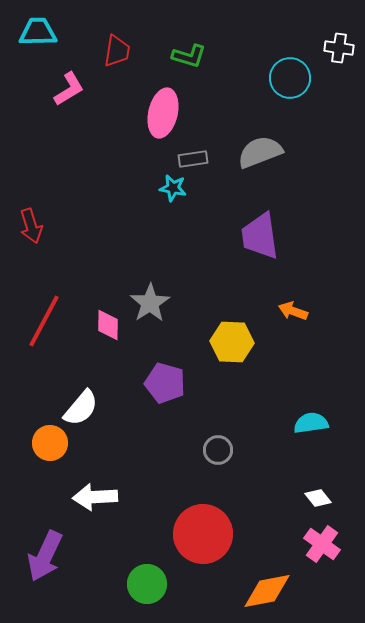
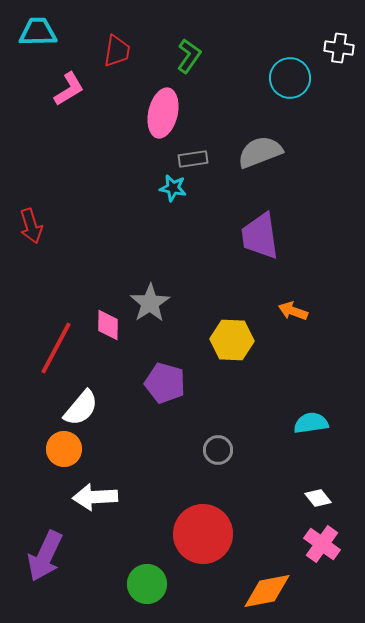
green L-shape: rotated 72 degrees counterclockwise
red line: moved 12 px right, 27 px down
yellow hexagon: moved 2 px up
orange circle: moved 14 px right, 6 px down
